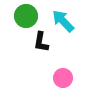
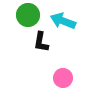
green circle: moved 2 px right, 1 px up
cyan arrow: rotated 25 degrees counterclockwise
